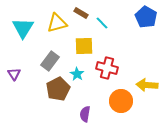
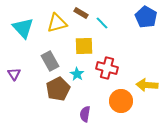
cyan triangle: rotated 15 degrees counterclockwise
gray rectangle: rotated 66 degrees counterclockwise
